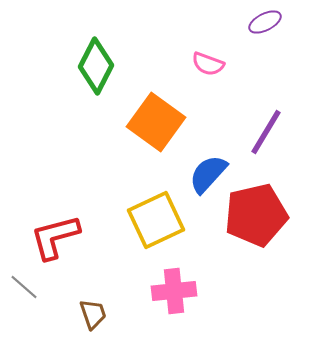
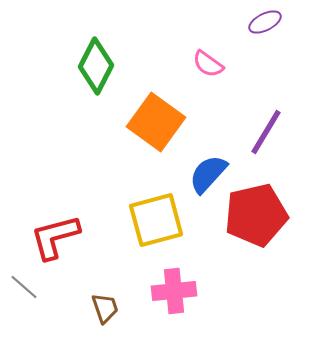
pink semicircle: rotated 16 degrees clockwise
yellow square: rotated 10 degrees clockwise
brown trapezoid: moved 12 px right, 6 px up
